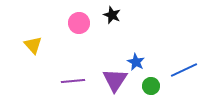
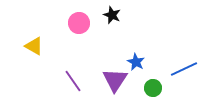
yellow triangle: moved 1 px right, 1 px down; rotated 18 degrees counterclockwise
blue line: moved 1 px up
purple line: rotated 60 degrees clockwise
green circle: moved 2 px right, 2 px down
